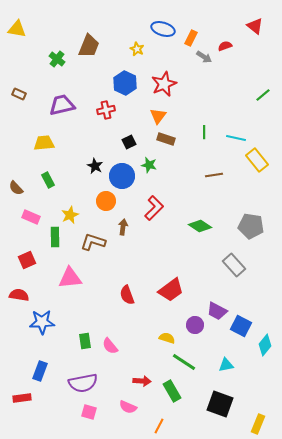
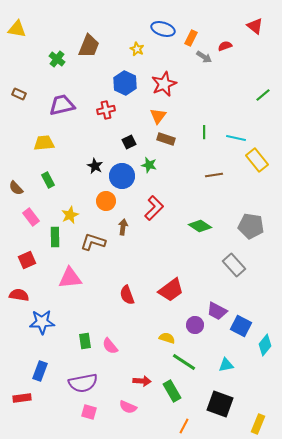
pink rectangle at (31, 217): rotated 30 degrees clockwise
orange line at (159, 426): moved 25 px right
